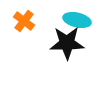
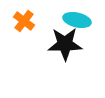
black star: moved 2 px left, 1 px down
